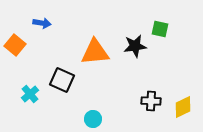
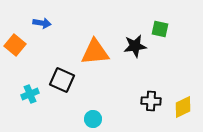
cyan cross: rotated 18 degrees clockwise
